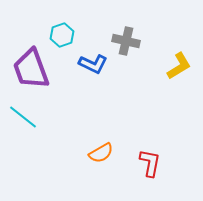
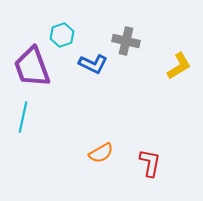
purple trapezoid: moved 1 px right, 2 px up
cyan line: rotated 64 degrees clockwise
